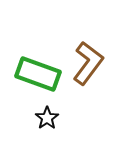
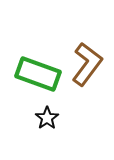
brown L-shape: moved 1 px left, 1 px down
